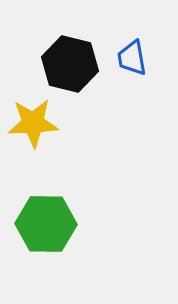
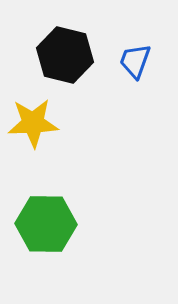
blue trapezoid: moved 3 px right, 3 px down; rotated 30 degrees clockwise
black hexagon: moved 5 px left, 9 px up
